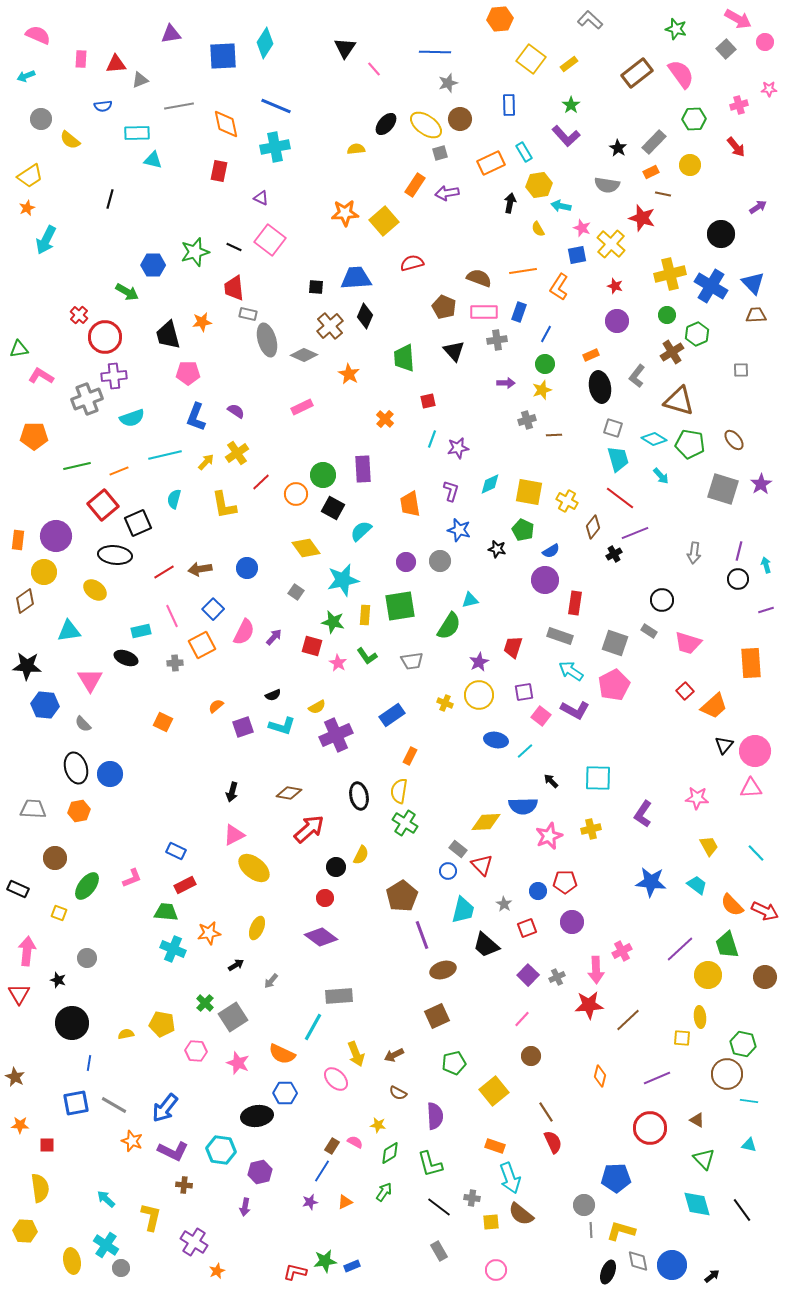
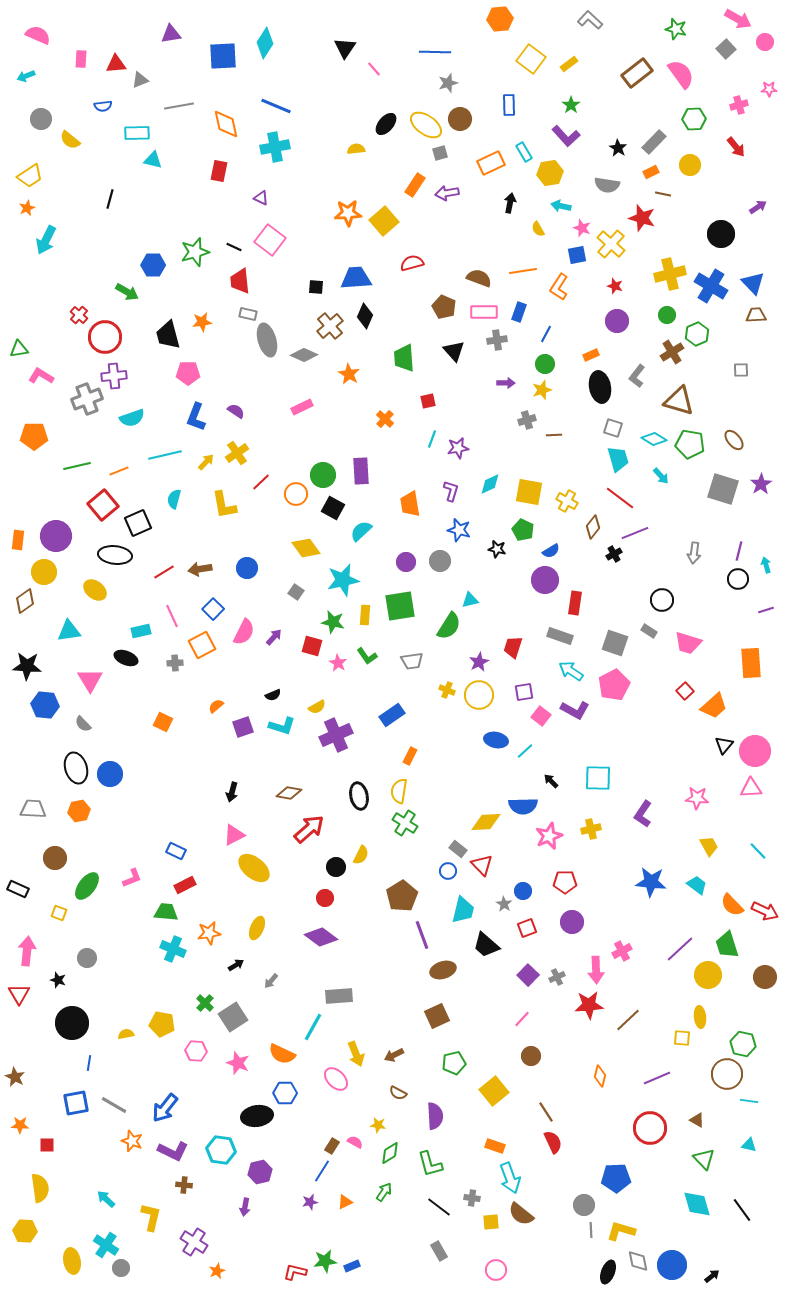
yellow hexagon at (539, 185): moved 11 px right, 12 px up
orange star at (345, 213): moved 3 px right
red trapezoid at (234, 288): moved 6 px right, 7 px up
purple rectangle at (363, 469): moved 2 px left, 2 px down
yellow cross at (445, 703): moved 2 px right, 13 px up
cyan line at (756, 853): moved 2 px right, 2 px up
blue circle at (538, 891): moved 15 px left
